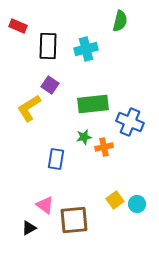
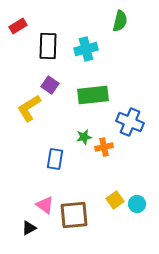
red rectangle: rotated 54 degrees counterclockwise
green rectangle: moved 9 px up
blue rectangle: moved 1 px left
brown square: moved 5 px up
